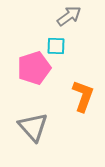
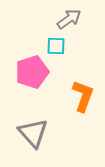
gray arrow: moved 3 px down
pink pentagon: moved 2 px left, 4 px down
gray triangle: moved 6 px down
